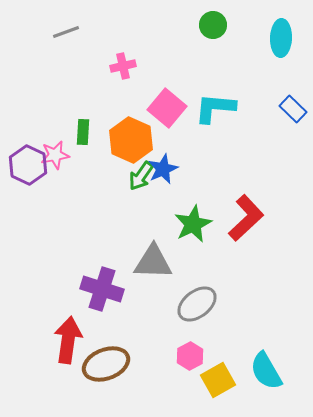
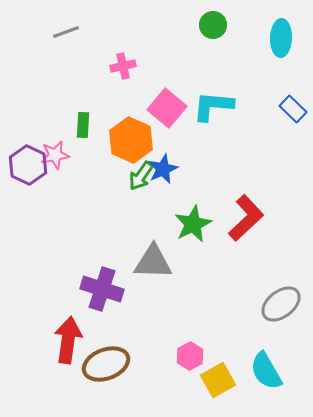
cyan L-shape: moved 2 px left, 2 px up
green rectangle: moved 7 px up
gray ellipse: moved 84 px right
